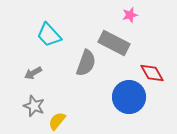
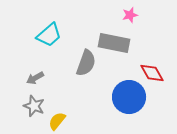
cyan trapezoid: rotated 88 degrees counterclockwise
gray rectangle: rotated 16 degrees counterclockwise
gray arrow: moved 2 px right, 5 px down
